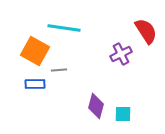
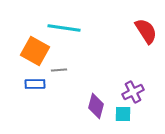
purple cross: moved 12 px right, 38 px down
